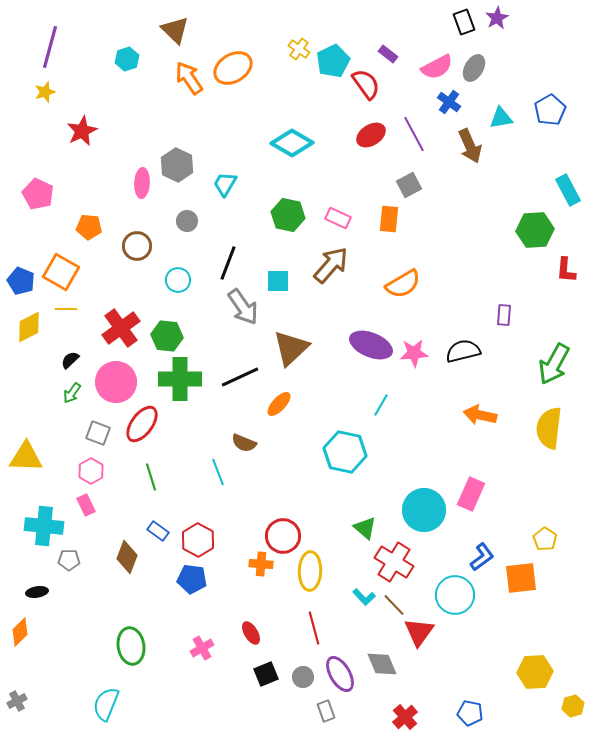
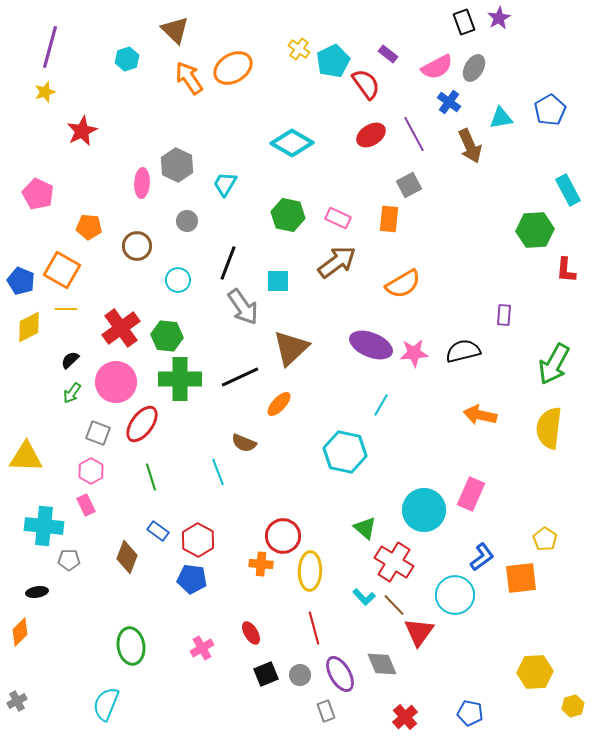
purple star at (497, 18): moved 2 px right
brown arrow at (331, 265): moved 6 px right, 3 px up; rotated 12 degrees clockwise
orange square at (61, 272): moved 1 px right, 2 px up
gray circle at (303, 677): moved 3 px left, 2 px up
